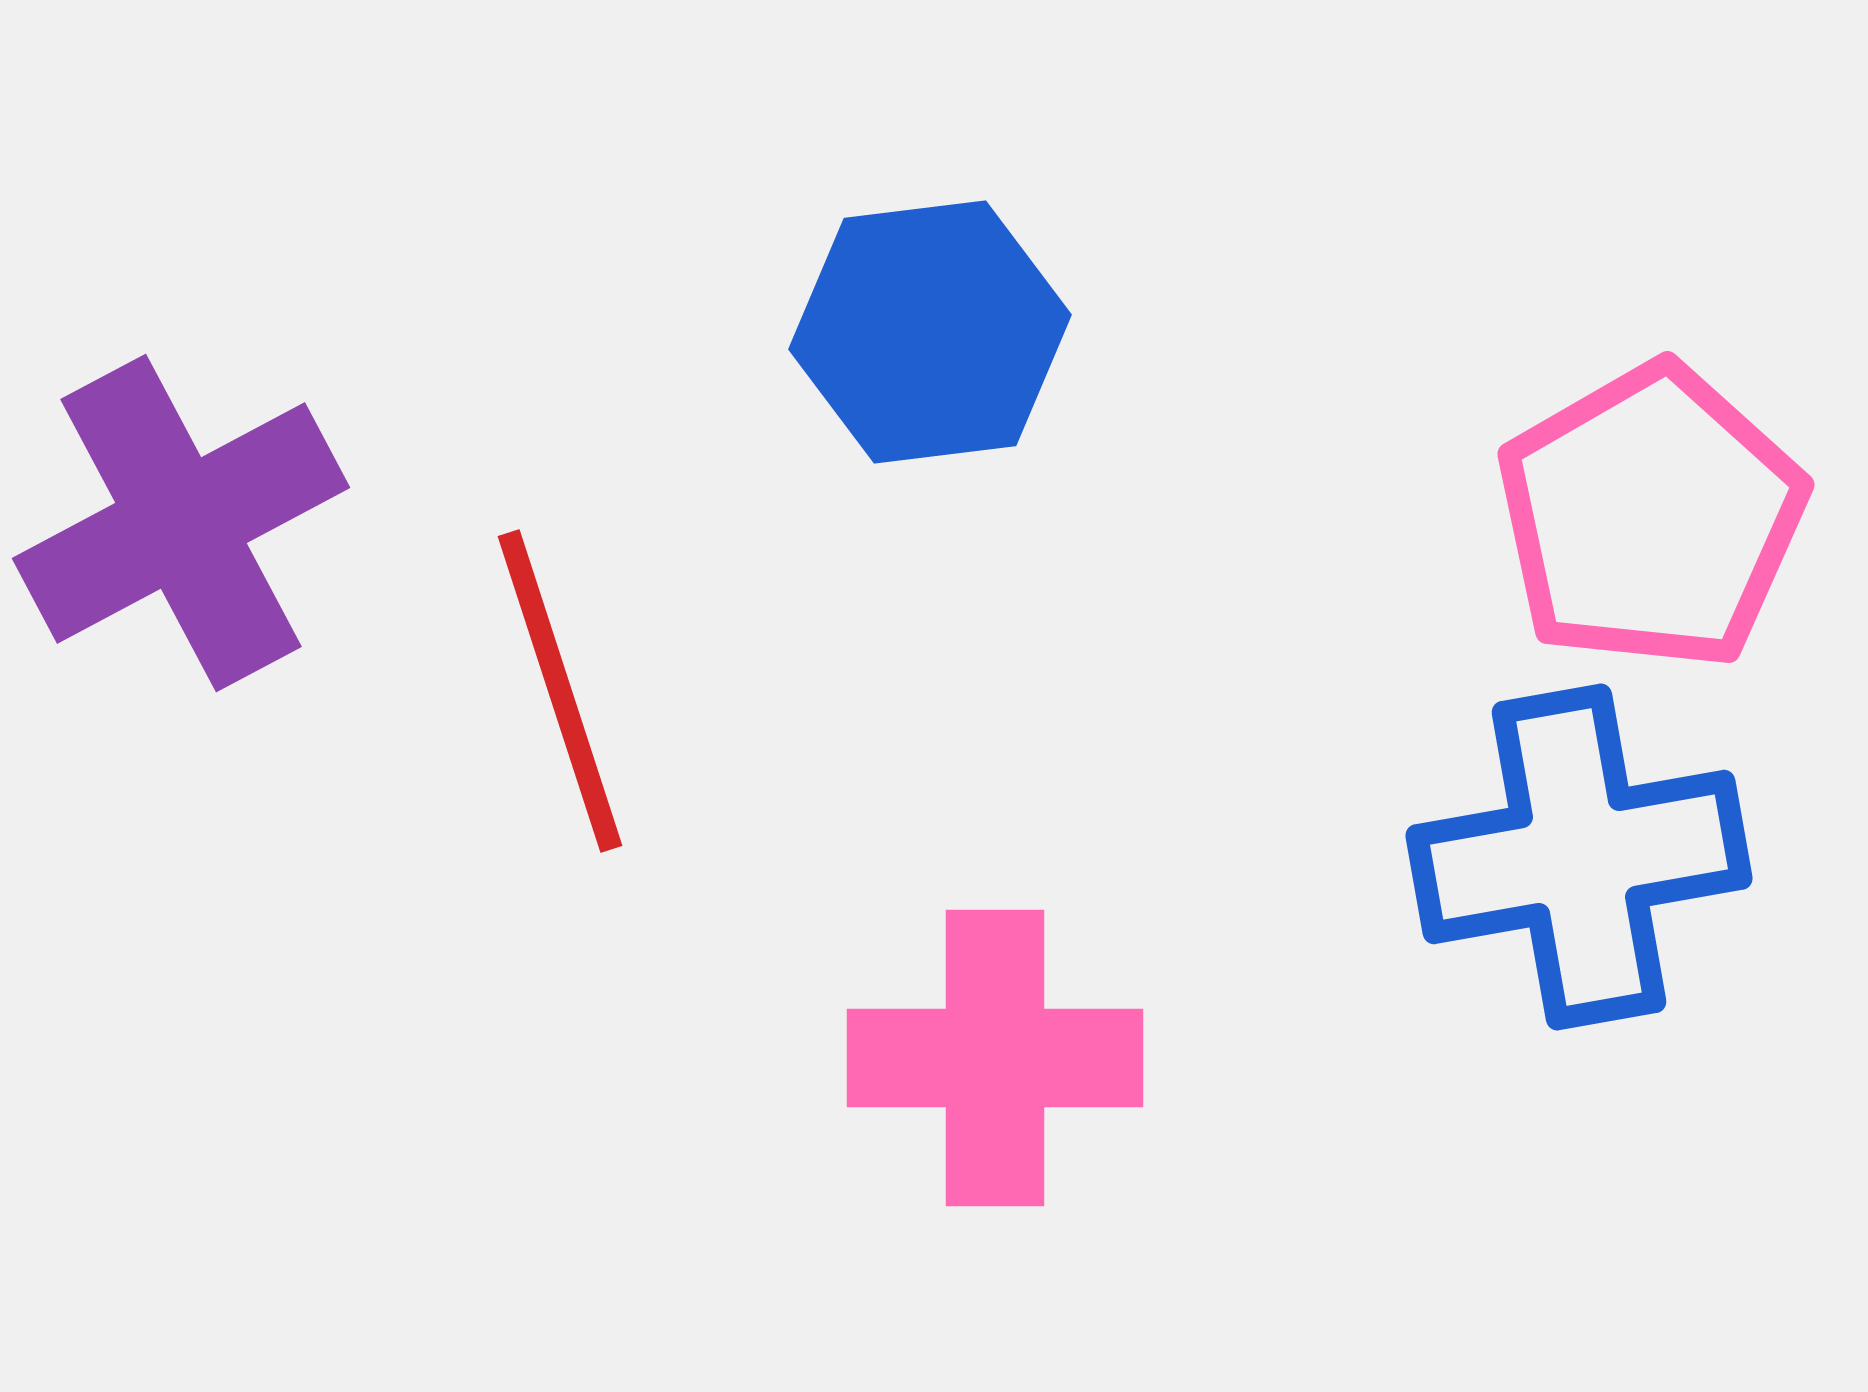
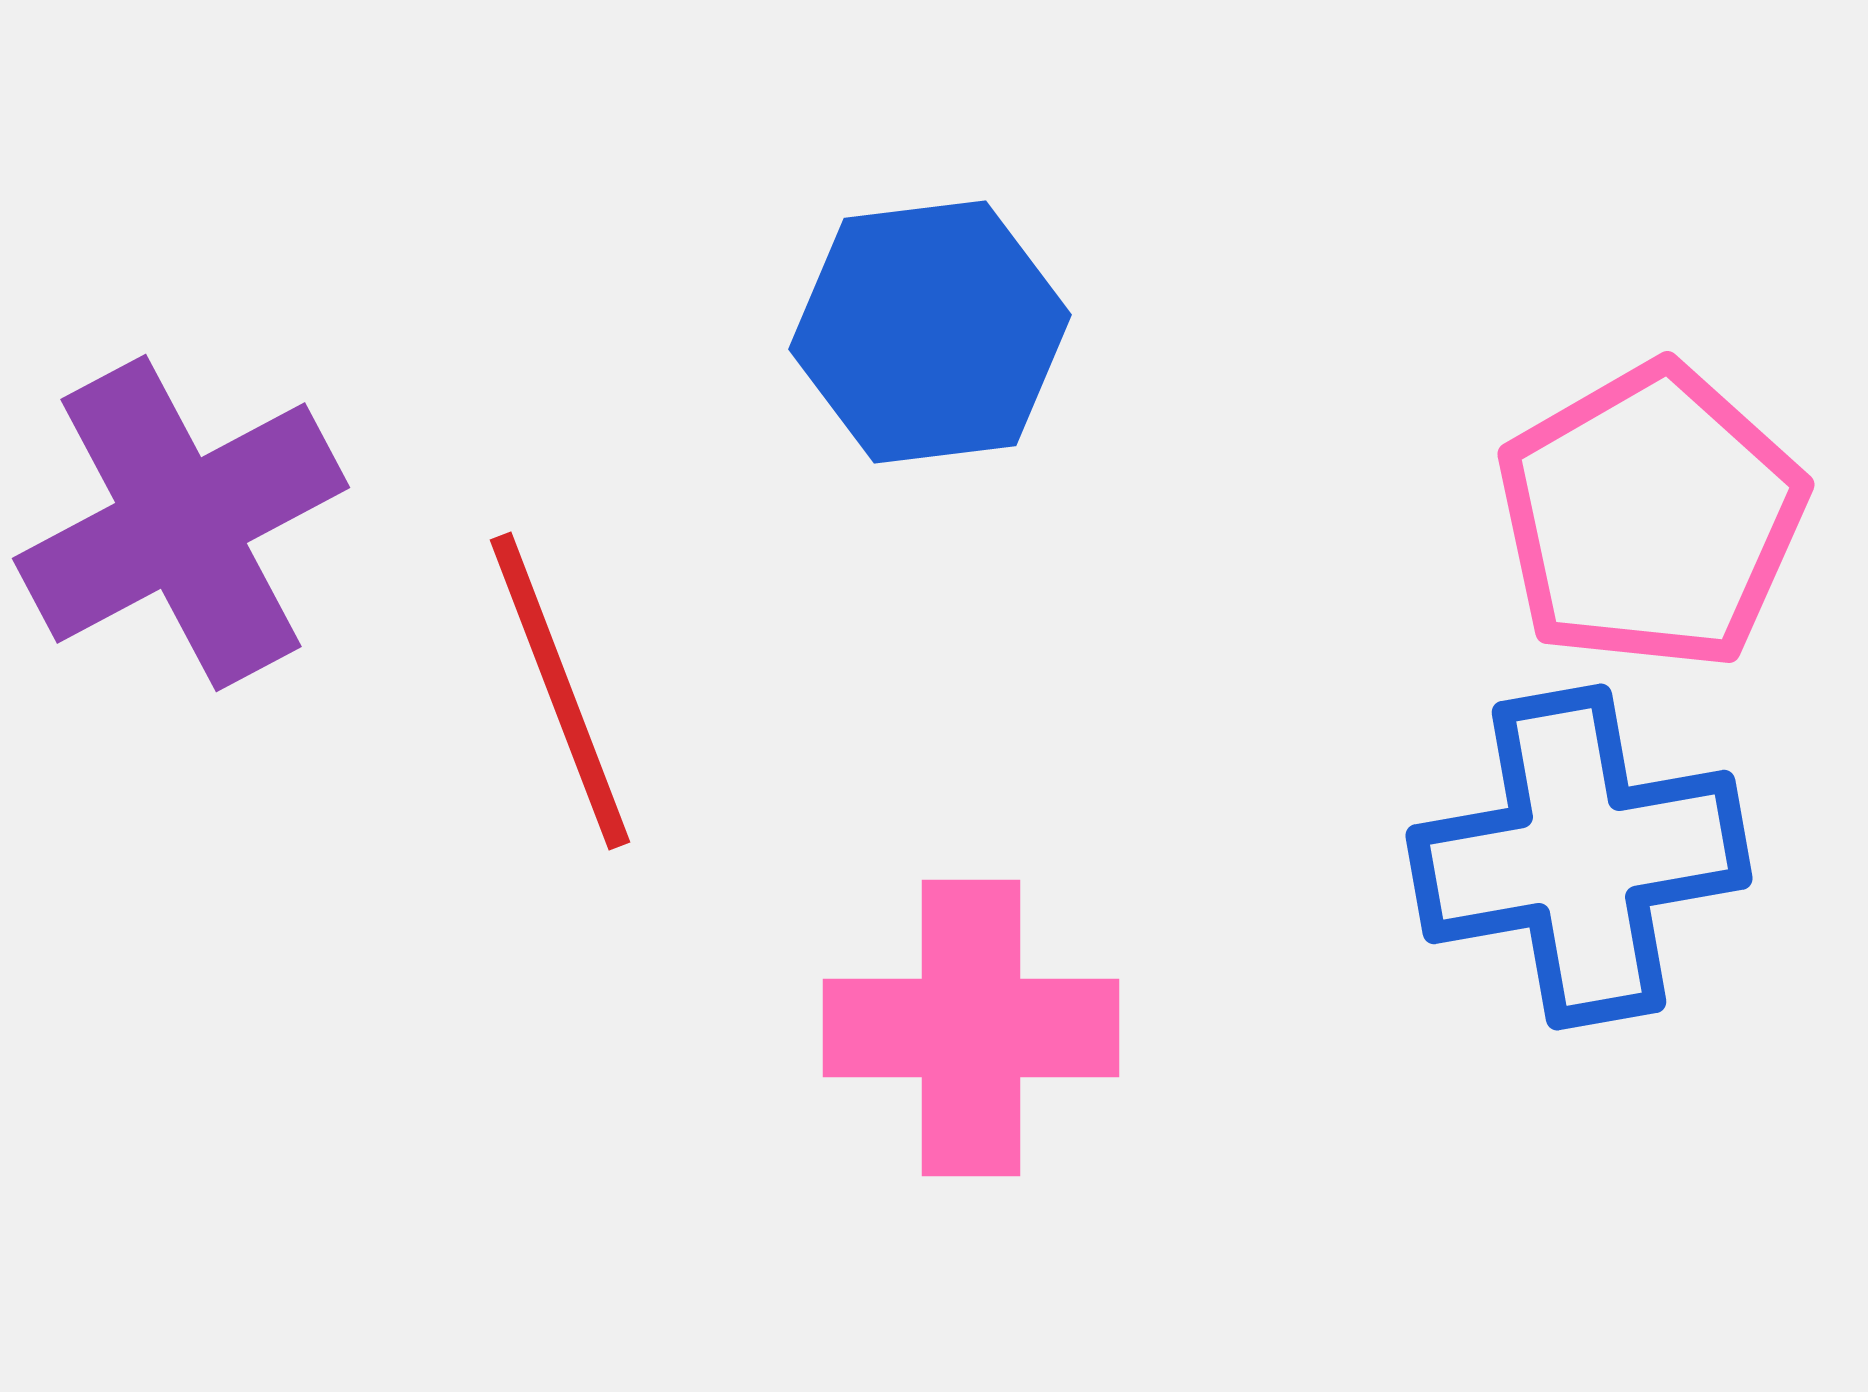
red line: rotated 3 degrees counterclockwise
pink cross: moved 24 px left, 30 px up
